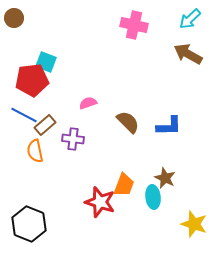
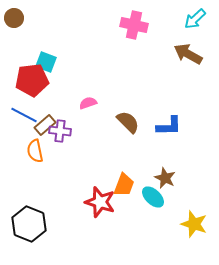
cyan arrow: moved 5 px right
purple cross: moved 13 px left, 8 px up
cyan ellipse: rotated 40 degrees counterclockwise
